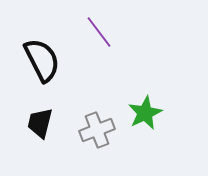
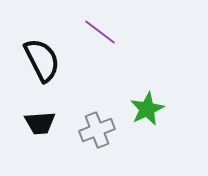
purple line: moved 1 px right; rotated 16 degrees counterclockwise
green star: moved 2 px right, 4 px up
black trapezoid: rotated 108 degrees counterclockwise
